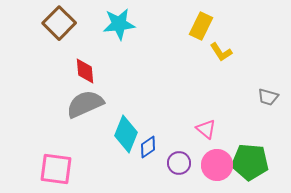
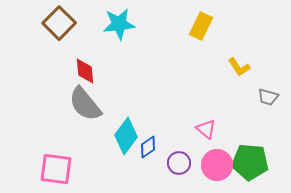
yellow L-shape: moved 18 px right, 15 px down
gray semicircle: rotated 105 degrees counterclockwise
cyan diamond: moved 2 px down; rotated 15 degrees clockwise
